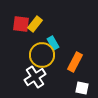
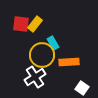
orange rectangle: moved 6 px left; rotated 60 degrees clockwise
white square: rotated 24 degrees clockwise
